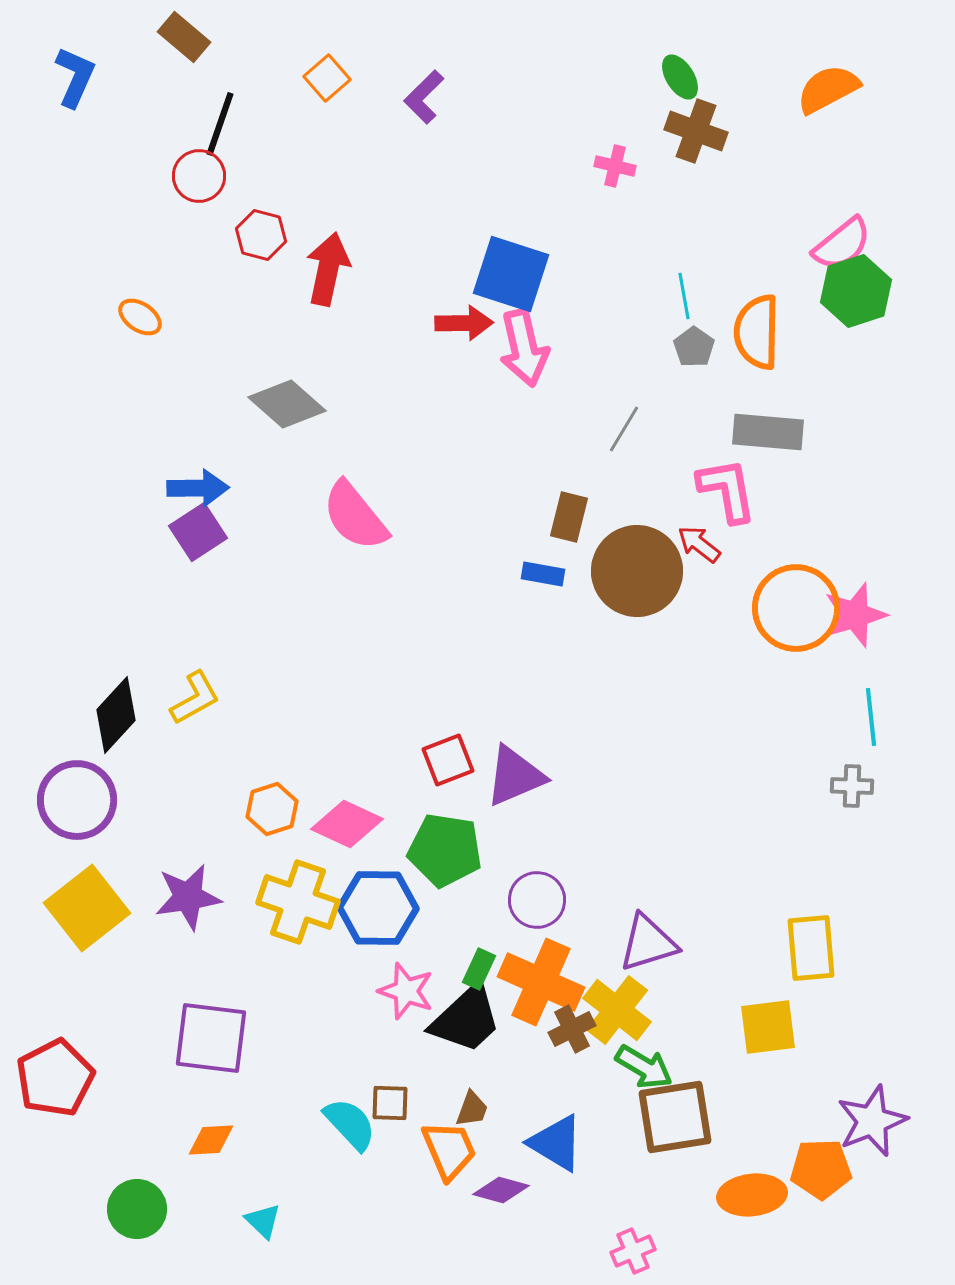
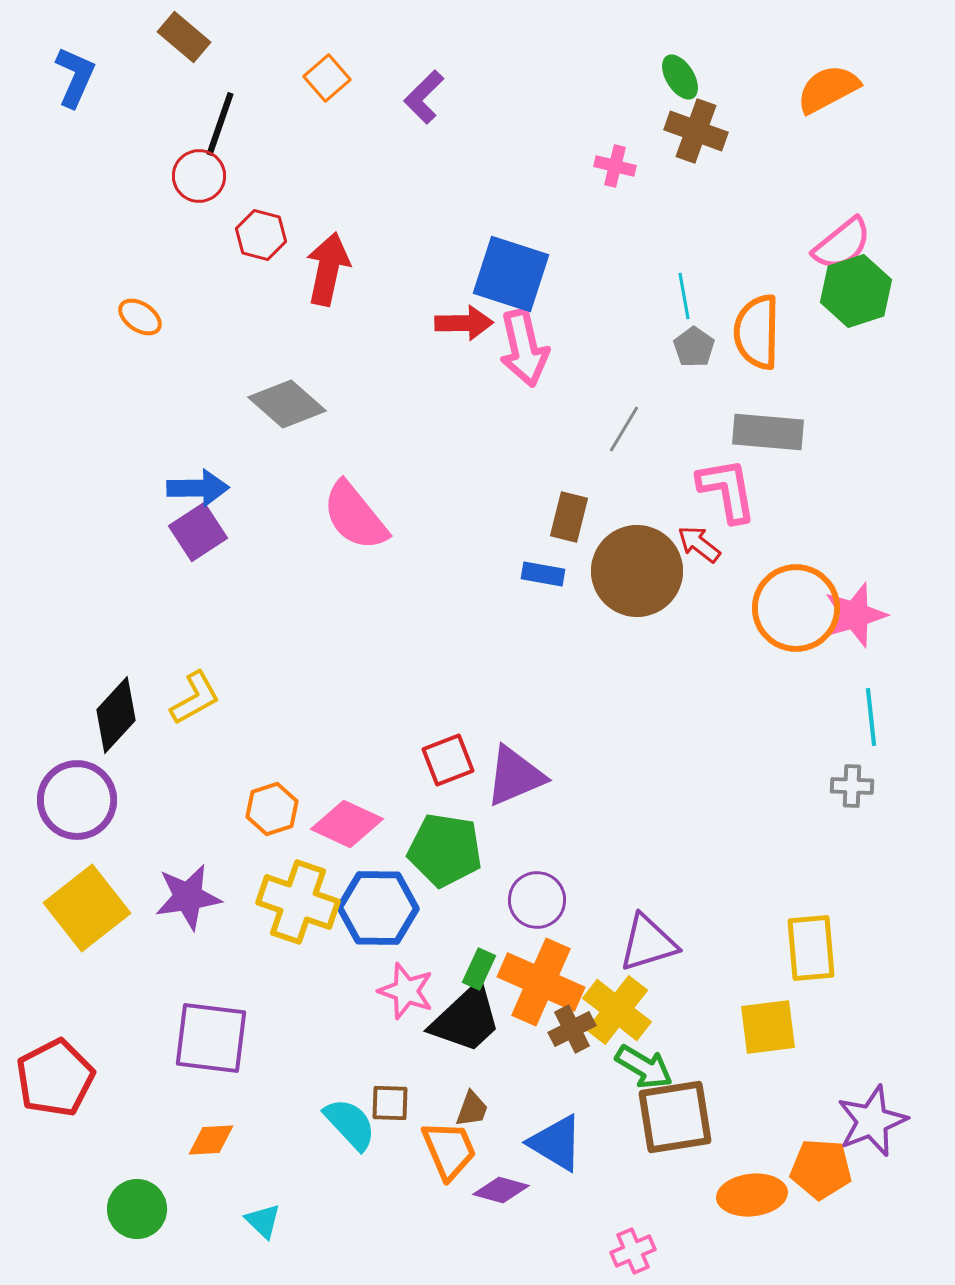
orange pentagon at (821, 1169): rotated 6 degrees clockwise
